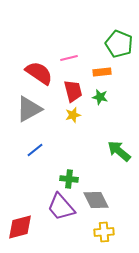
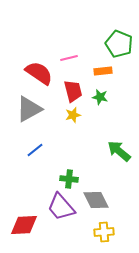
orange rectangle: moved 1 px right, 1 px up
red diamond: moved 4 px right, 2 px up; rotated 12 degrees clockwise
